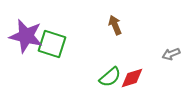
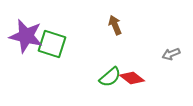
red diamond: rotated 55 degrees clockwise
